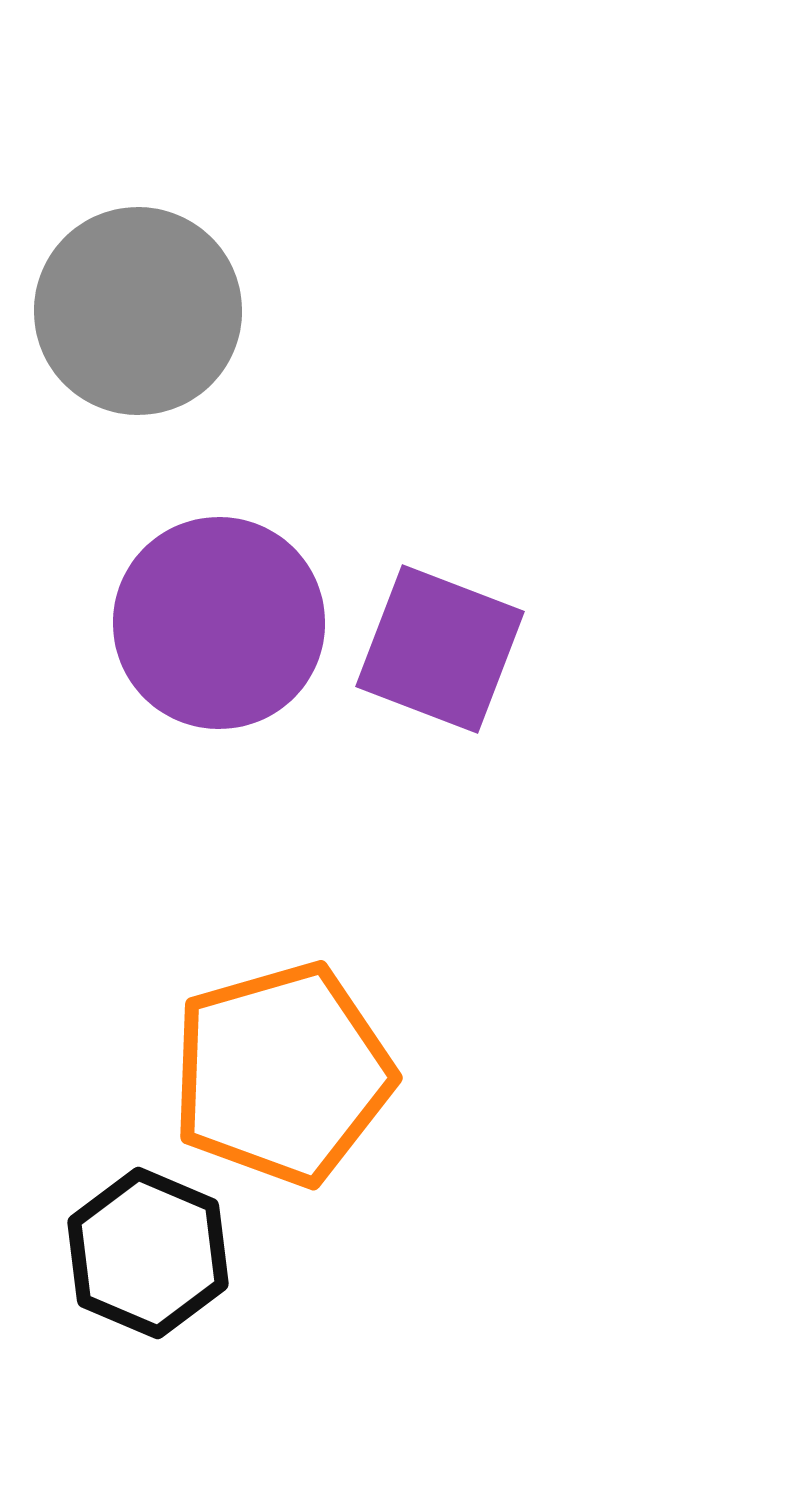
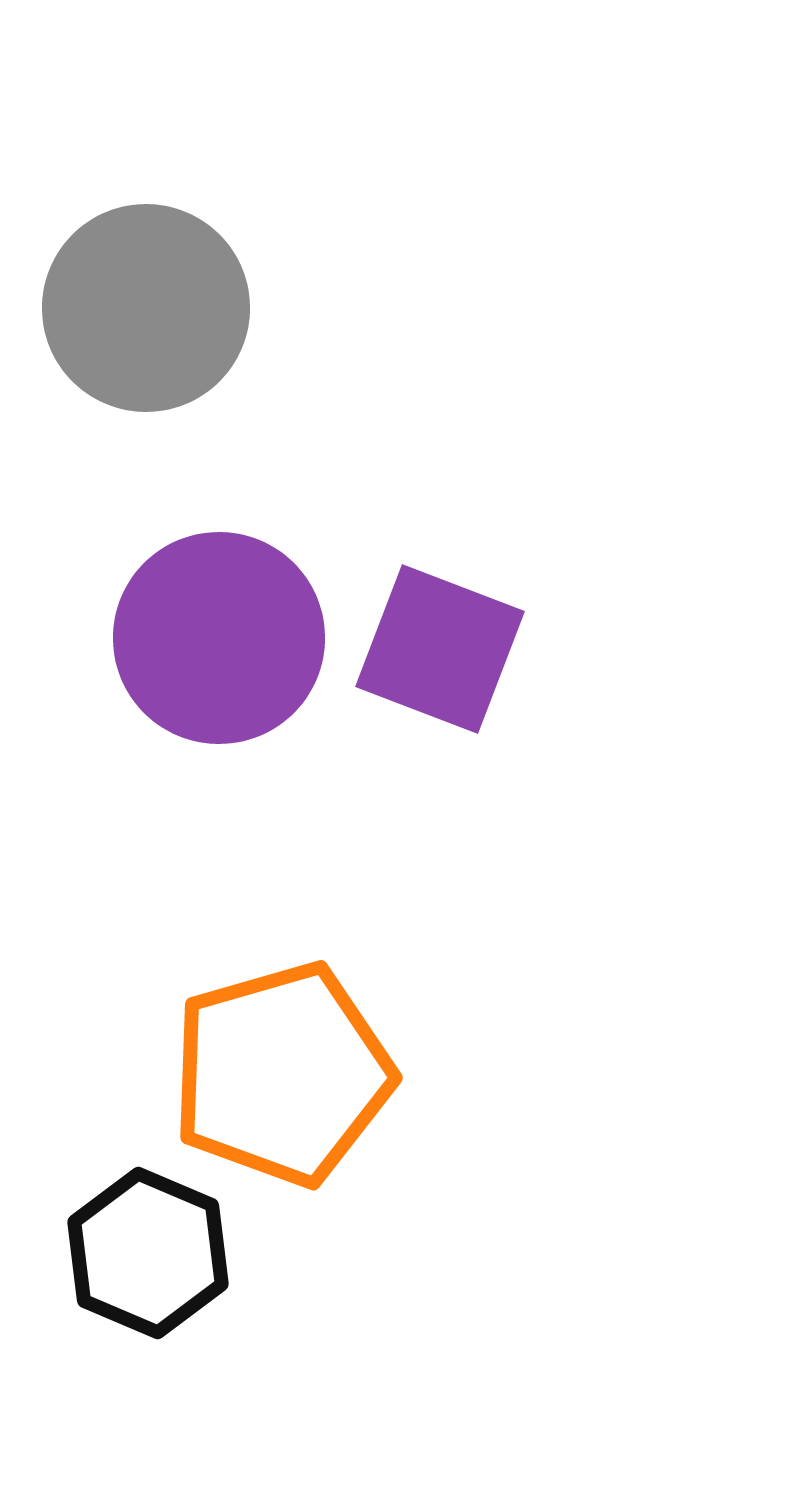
gray circle: moved 8 px right, 3 px up
purple circle: moved 15 px down
